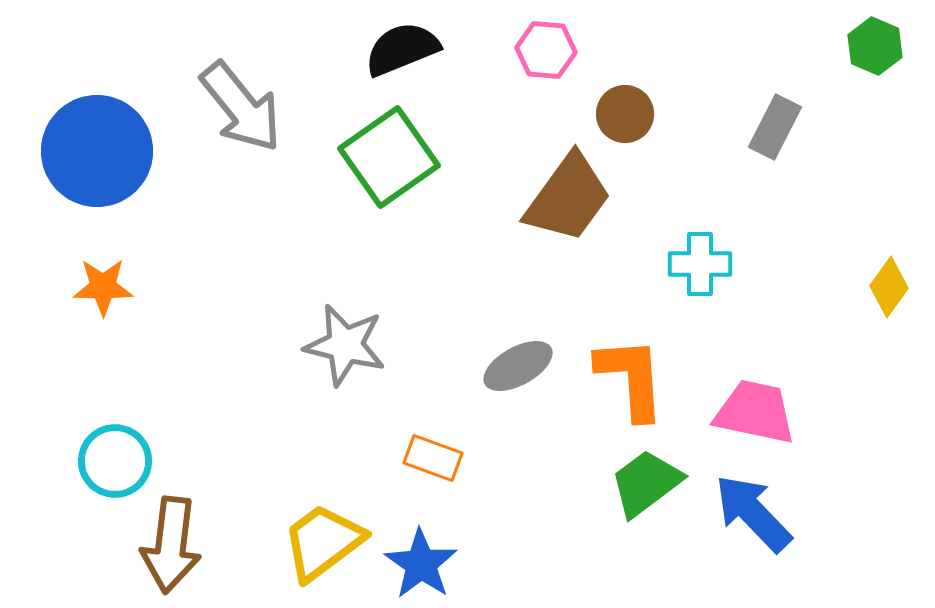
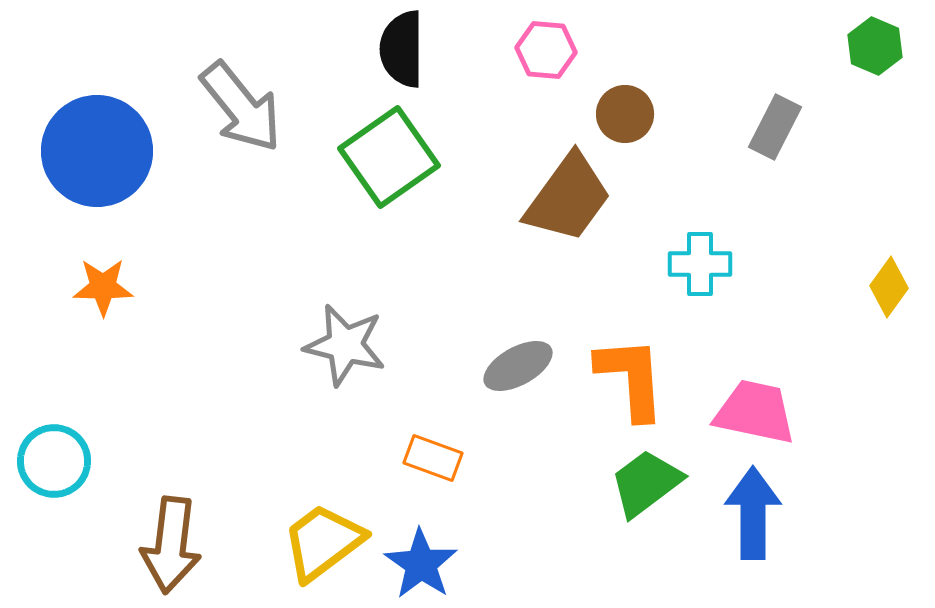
black semicircle: rotated 68 degrees counterclockwise
cyan circle: moved 61 px left
blue arrow: rotated 44 degrees clockwise
